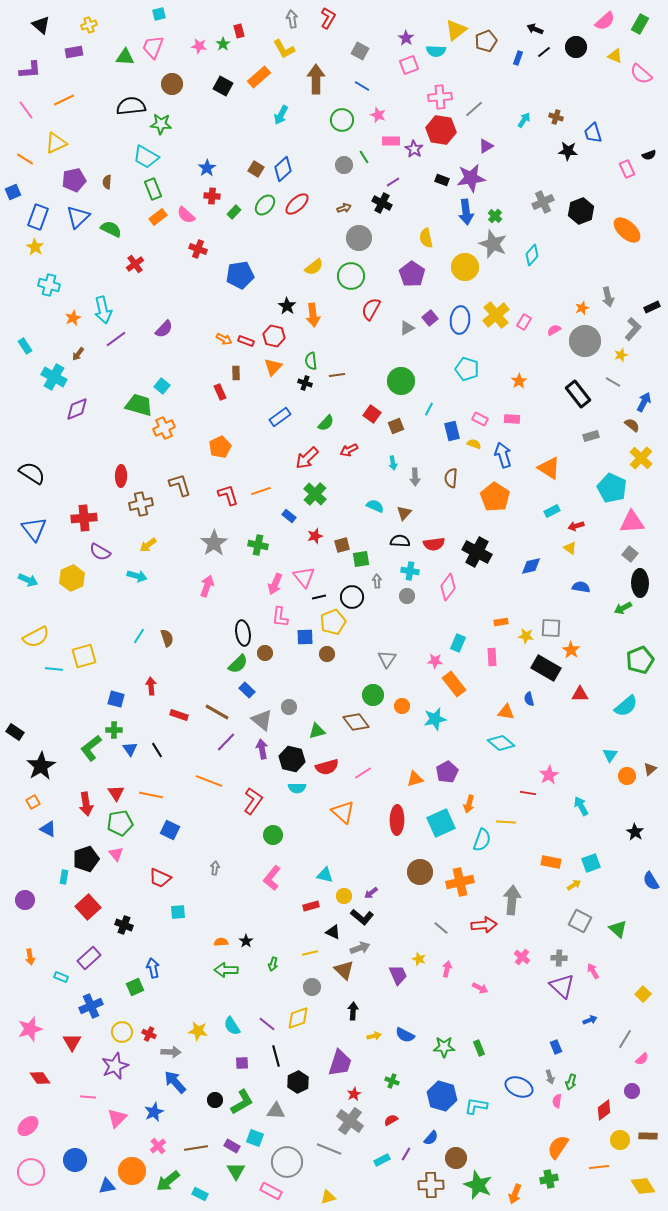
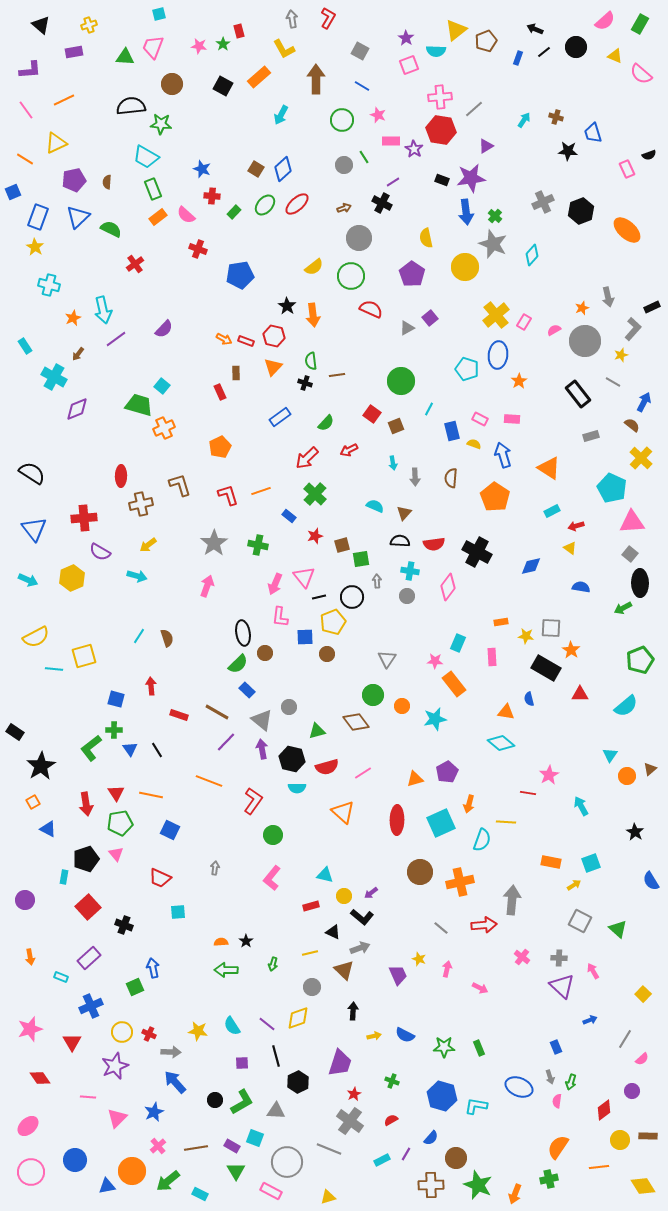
blue star at (207, 168): moved 5 px left, 1 px down; rotated 18 degrees counterclockwise
red semicircle at (371, 309): rotated 85 degrees clockwise
blue ellipse at (460, 320): moved 38 px right, 35 px down
